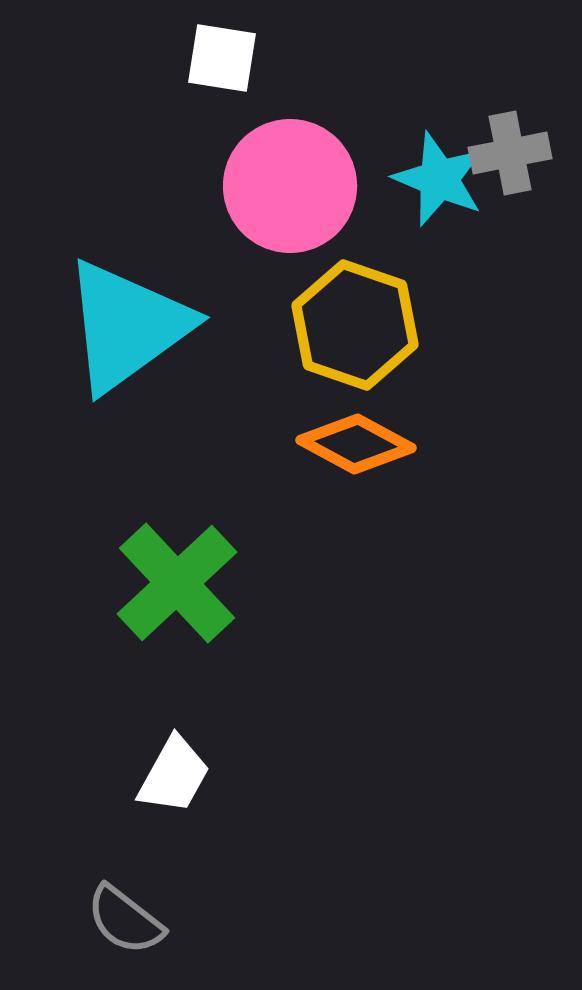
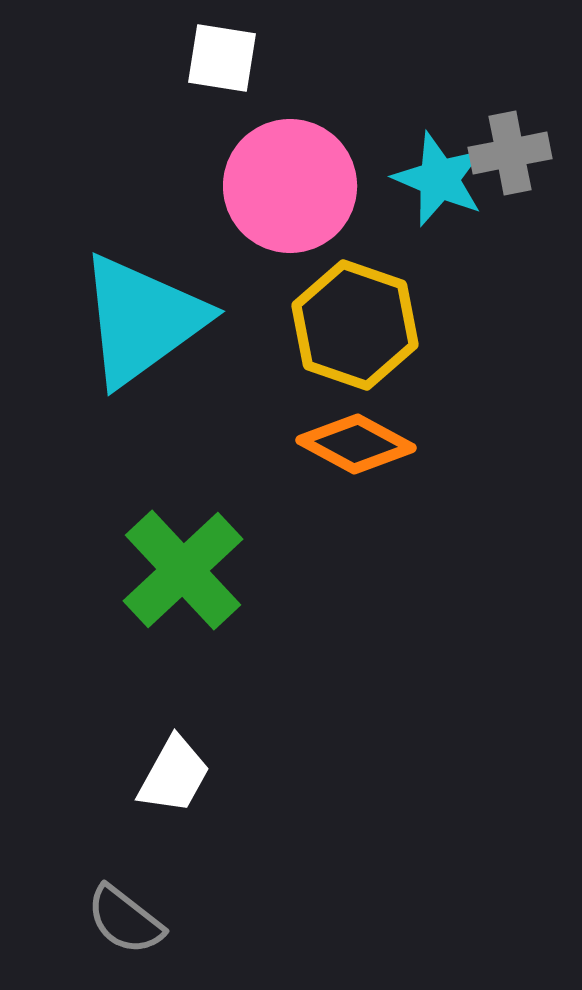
cyan triangle: moved 15 px right, 6 px up
green cross: moved 6 px right, 13 px up
